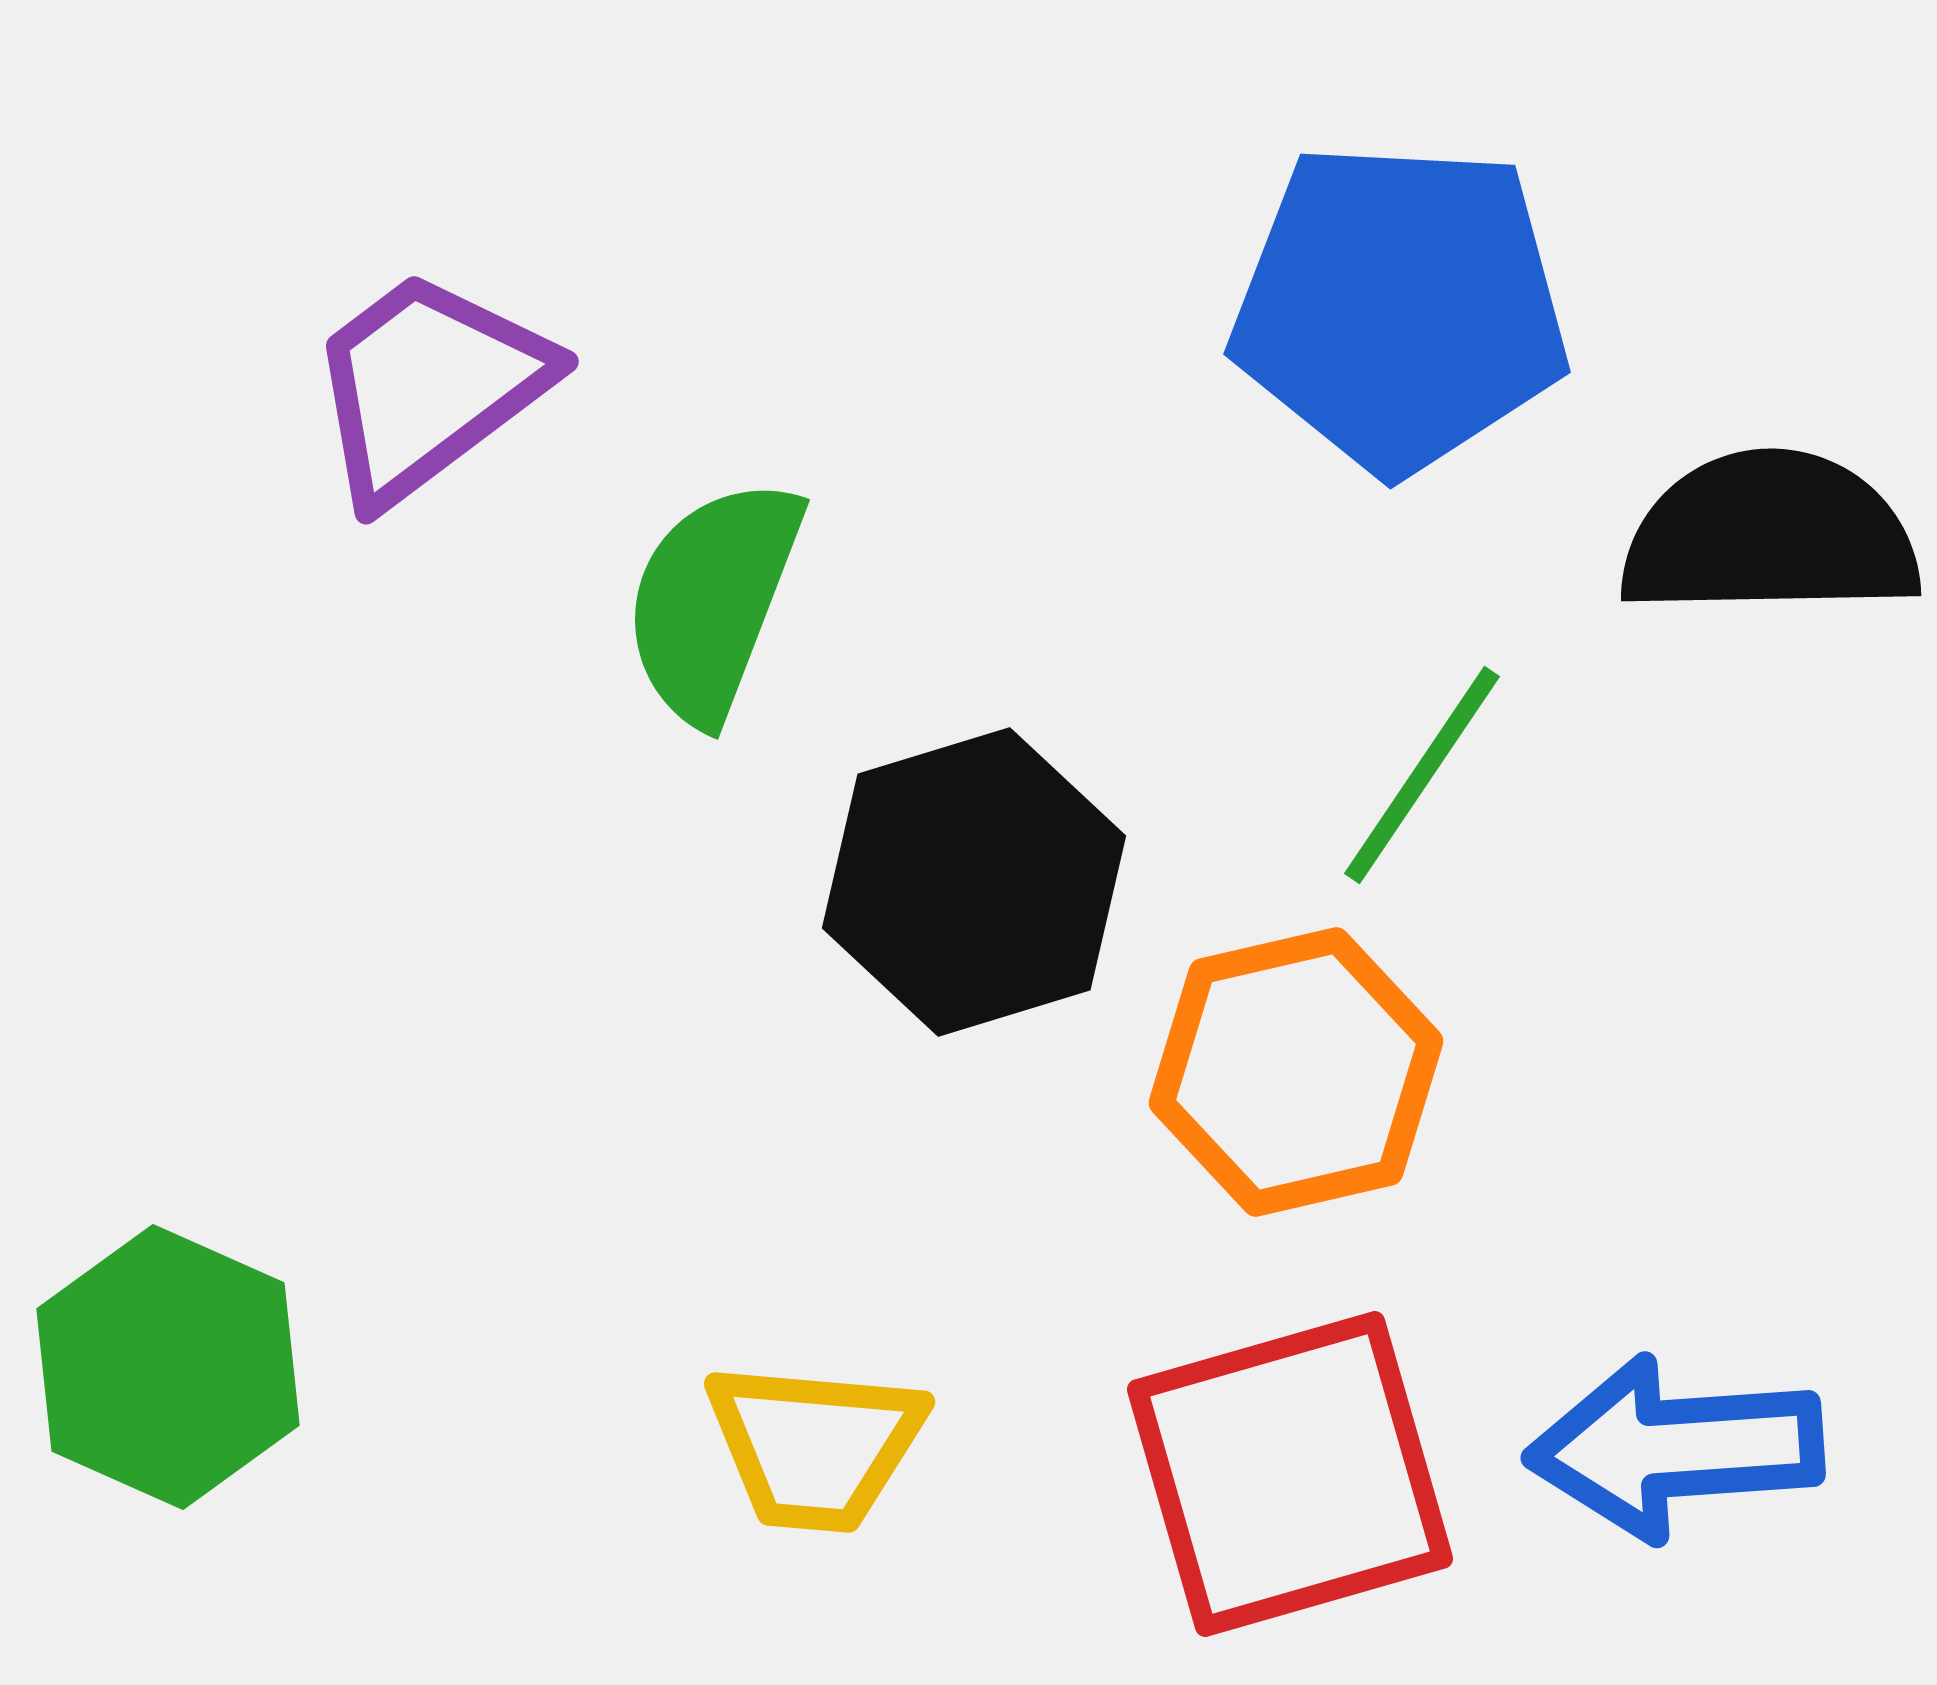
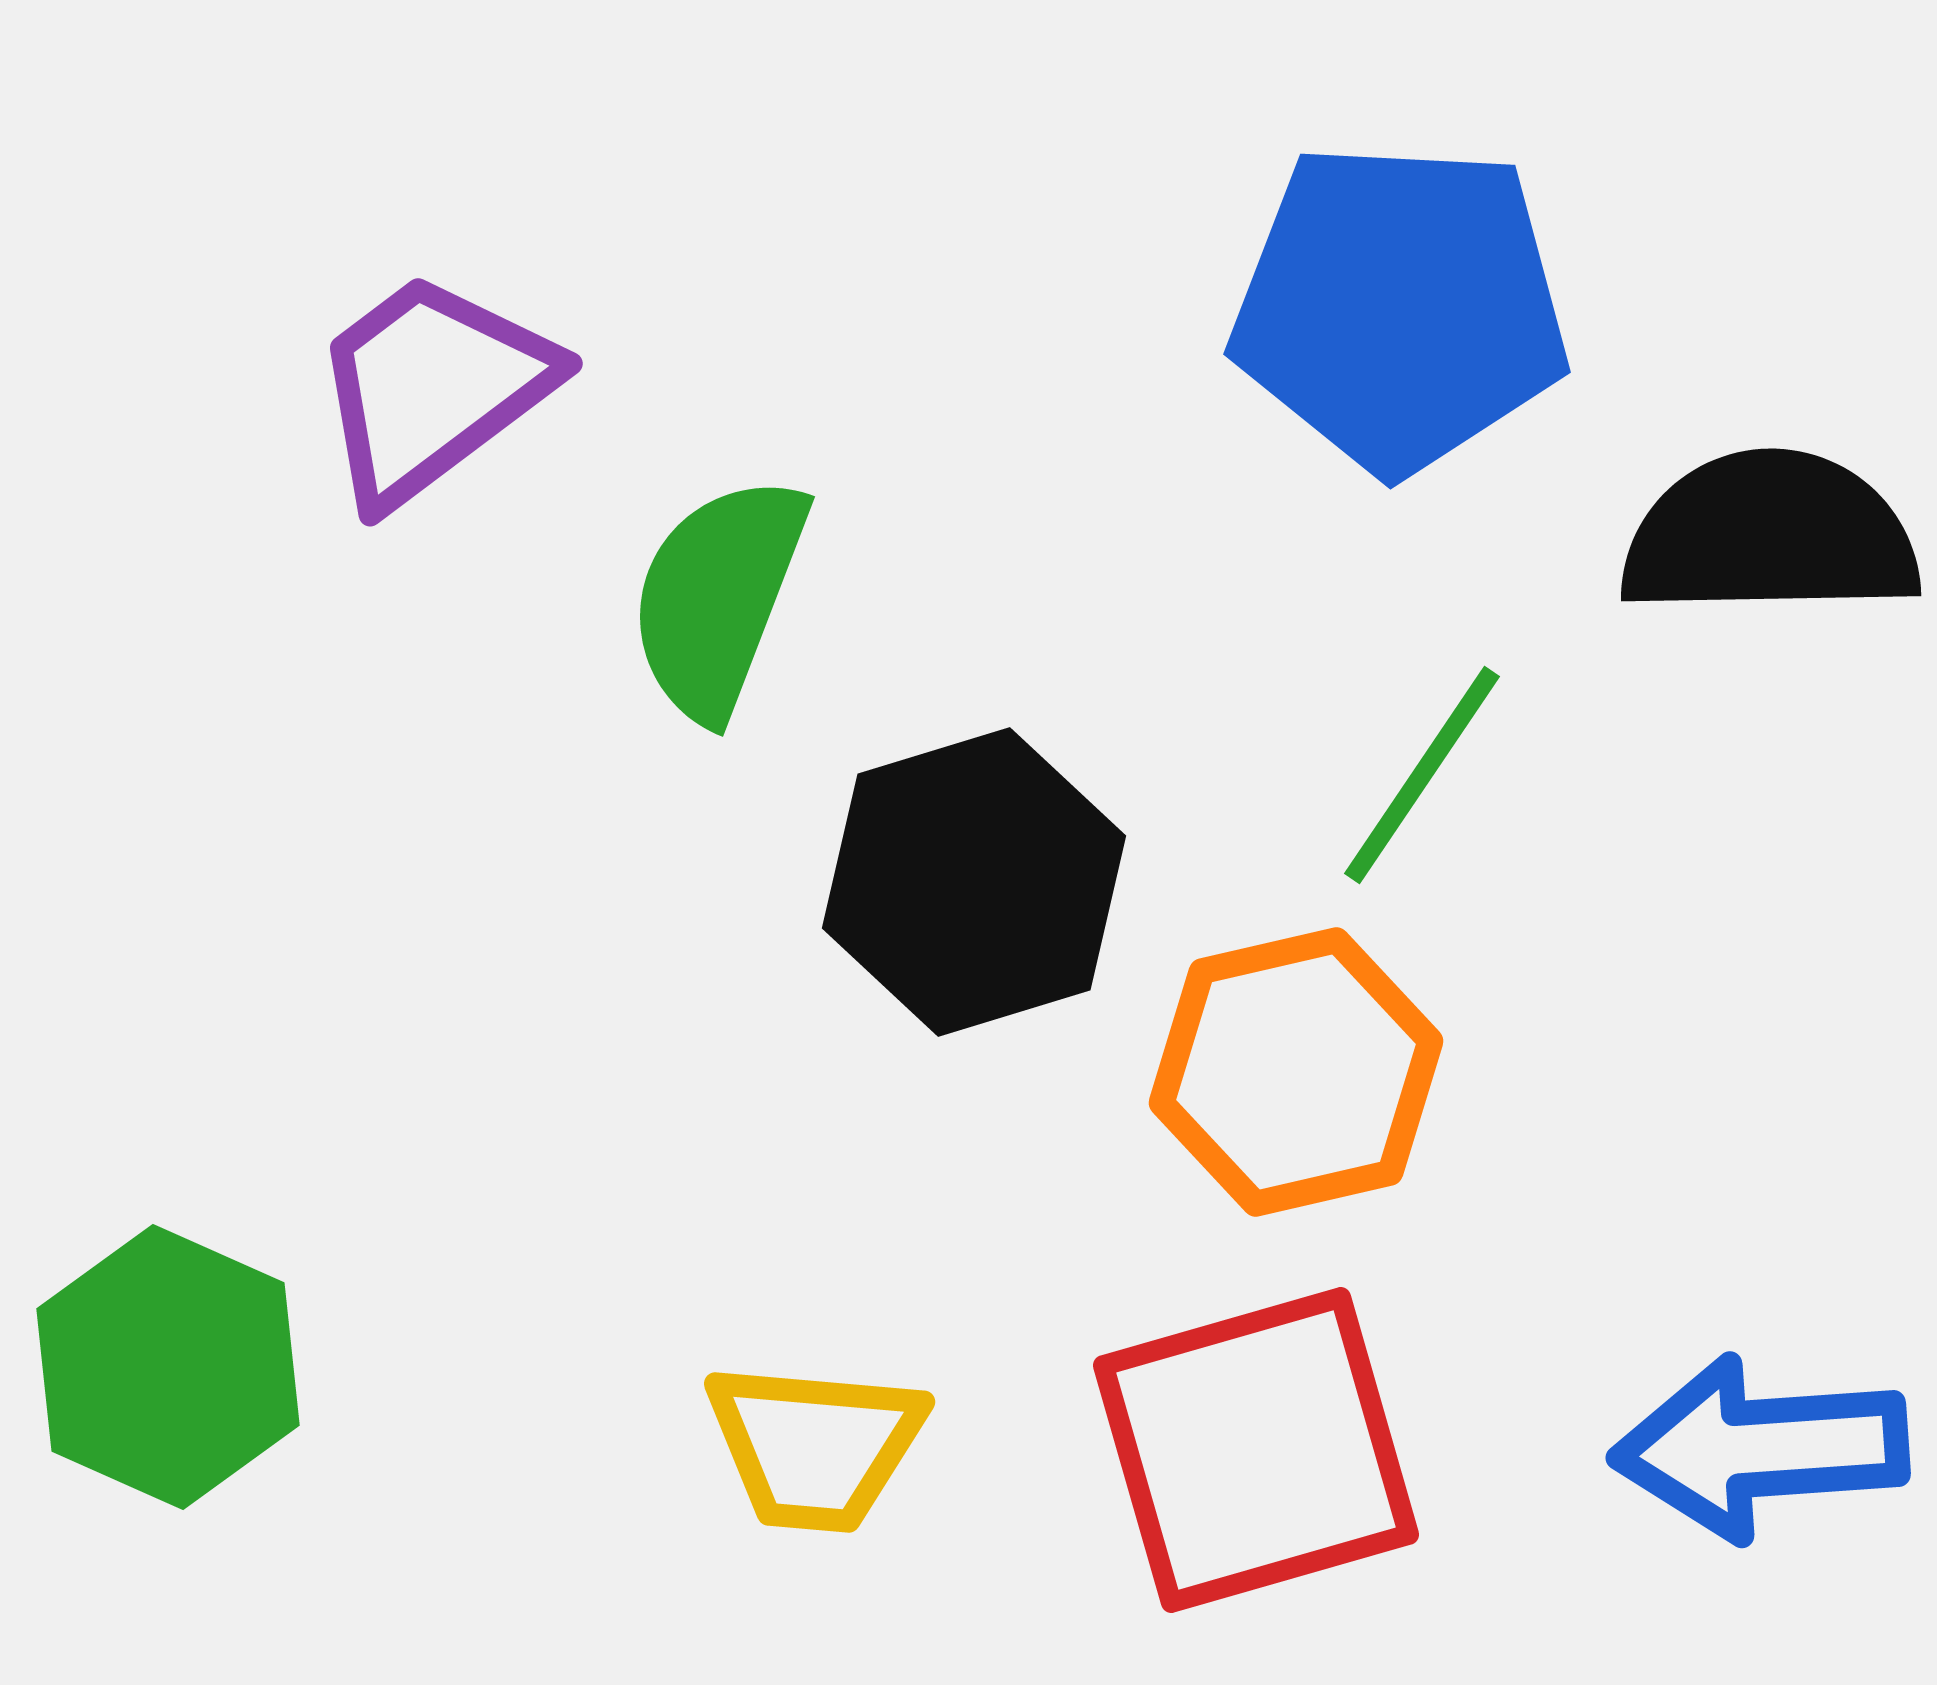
purple trapezoid: moved 4 px right, 2 px down
green semicircle: moved 5 px right, 3 px up
blue arrow: moved 85 px right
red square: moved 34 px left, 24 px up
